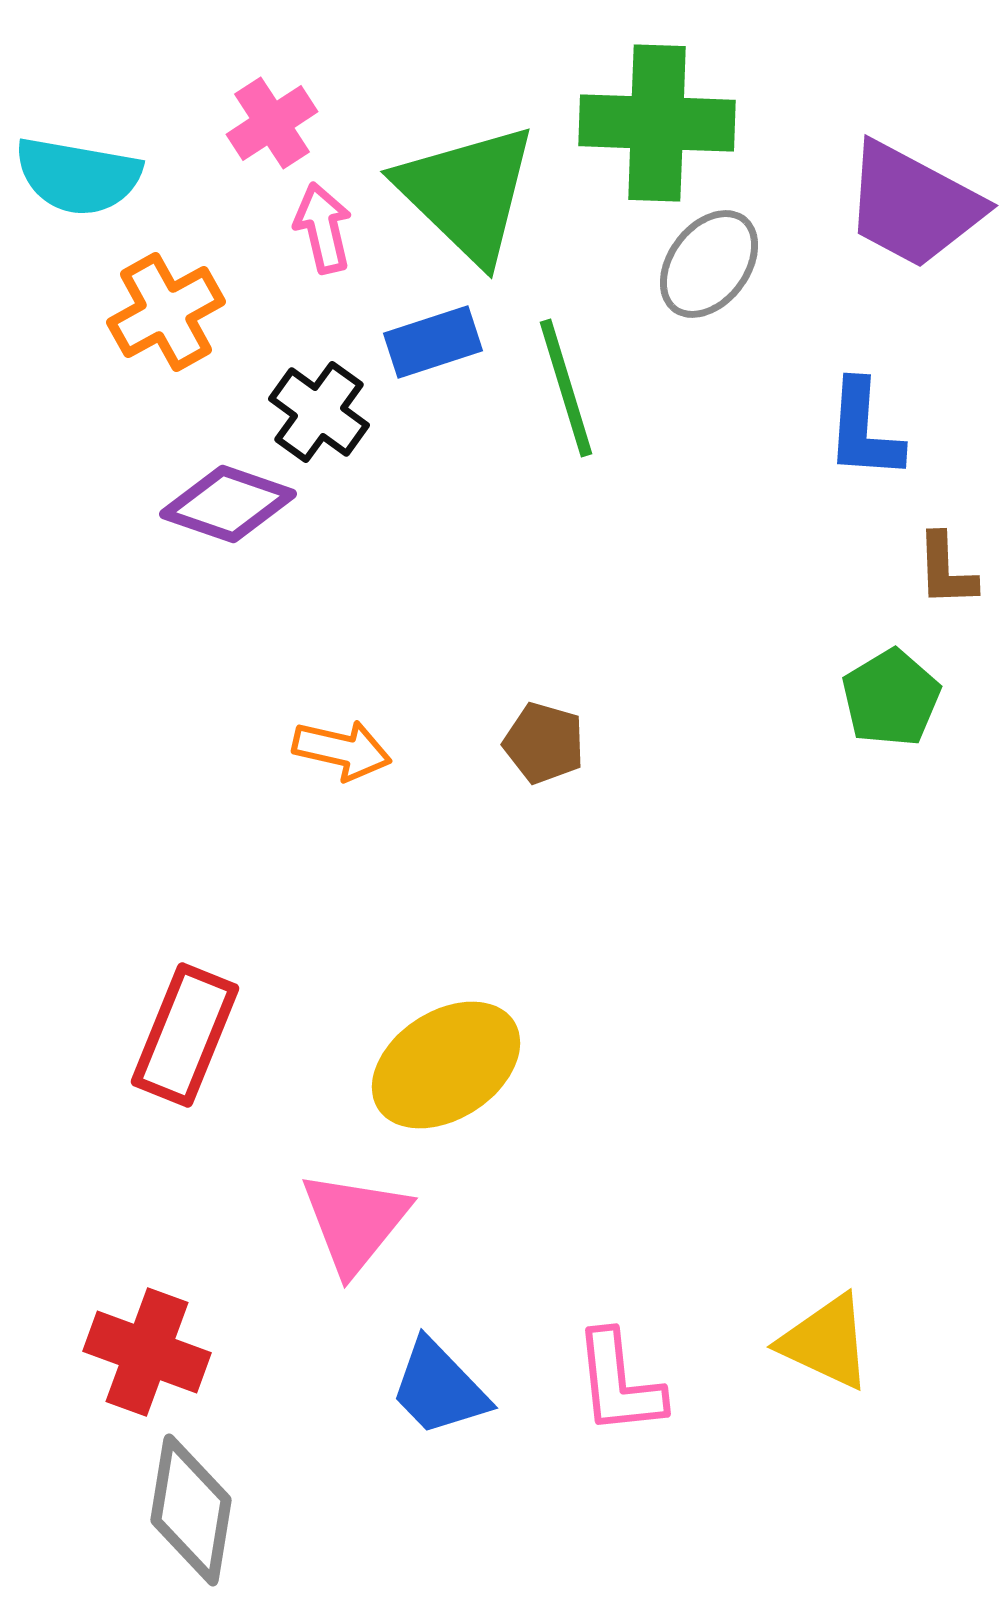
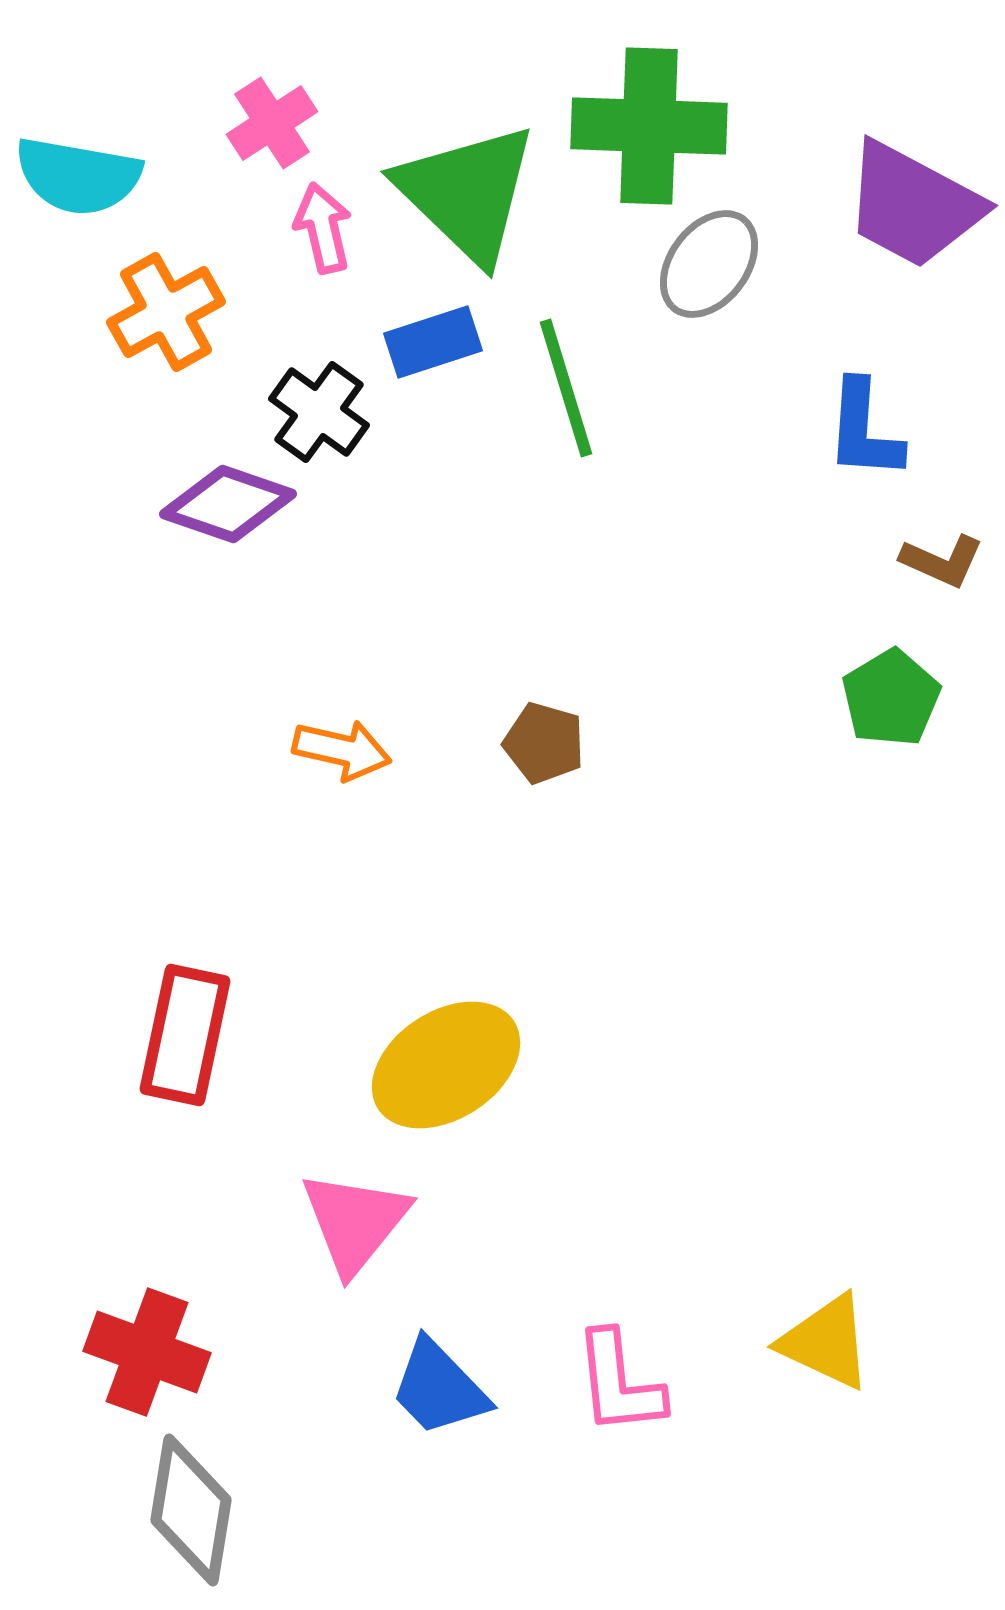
green cross: moved 8 px left, 3 px down
brown L-shape: moved 4 px left, 9 px up; rotated 64 degrees counterclockwise
red rectangle: rotated 10 degrees counterclockwise
